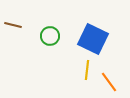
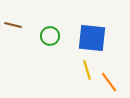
blue square: moved 1 px left, 1 px up; rotated 20 degrees counterclockwise
yellow line: rotated 24 degrees counterclockwise
